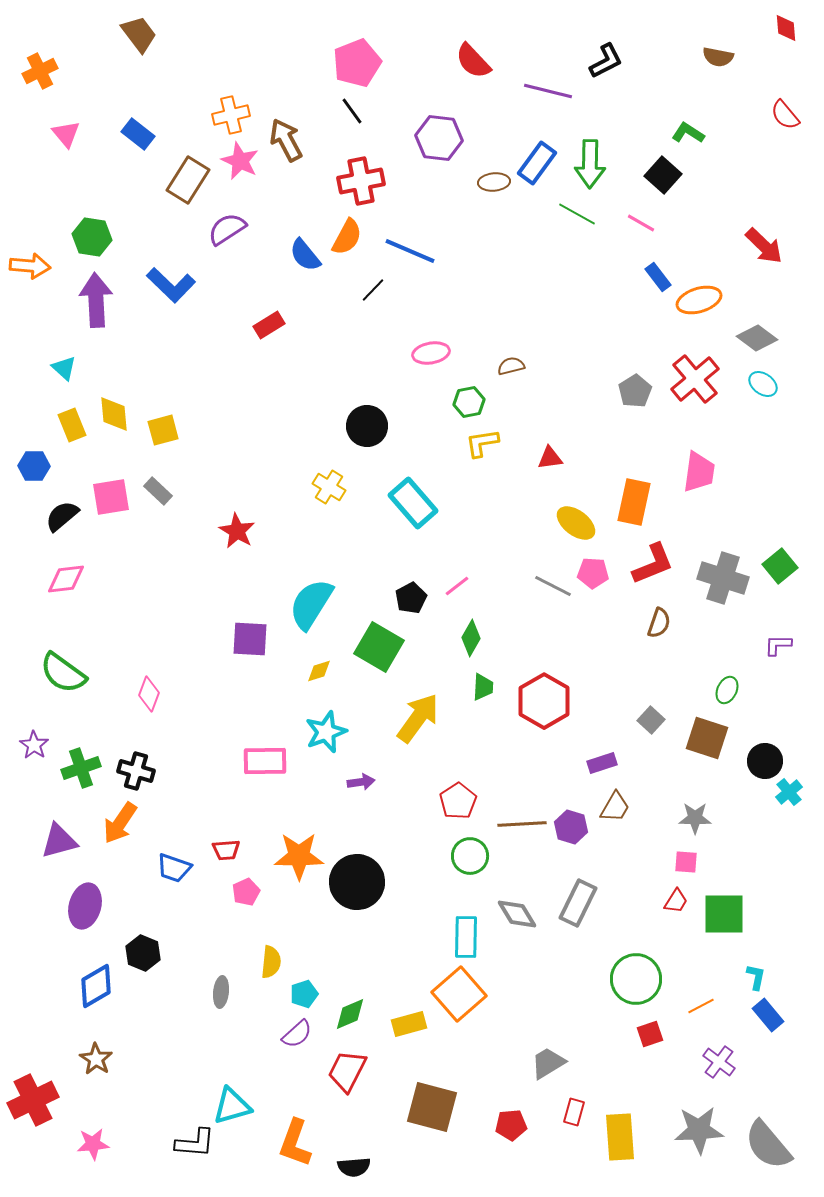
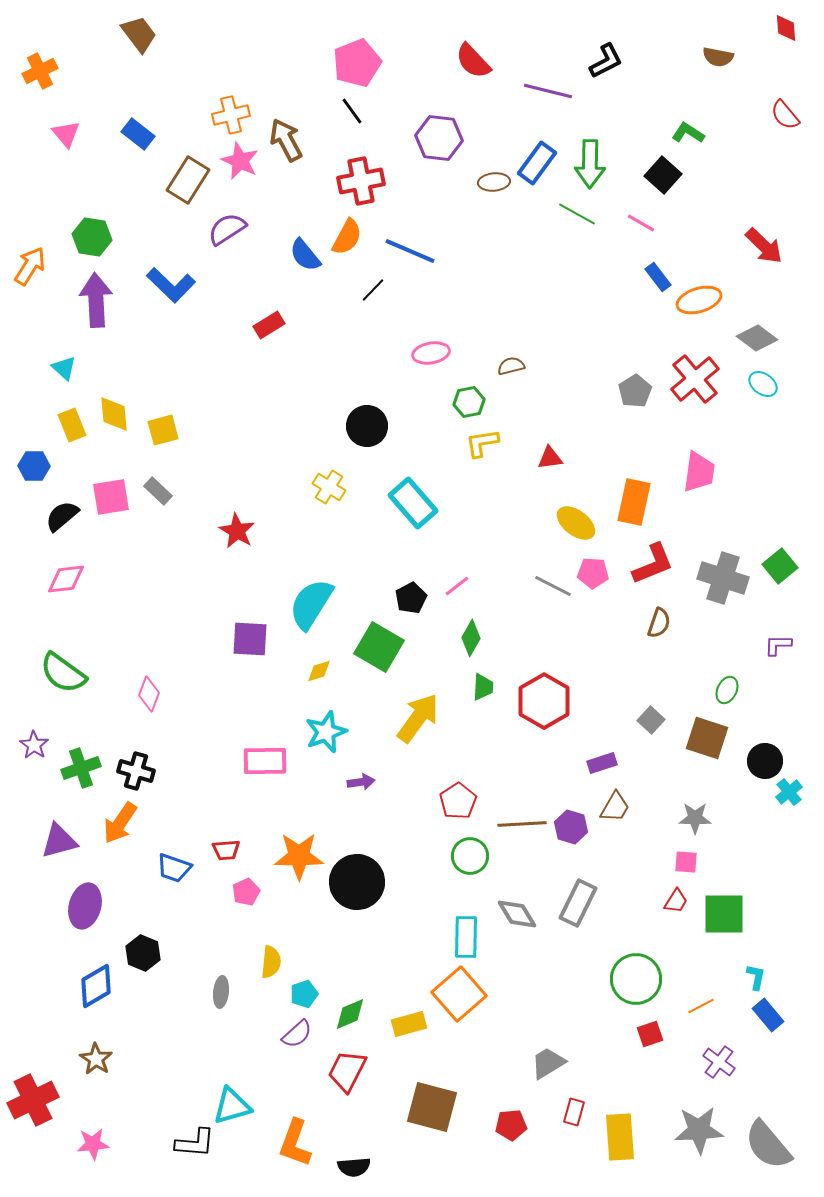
orange arrow at (30, 266): rotated 63 degrees counterclockwise
